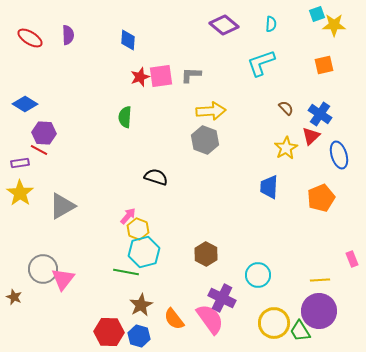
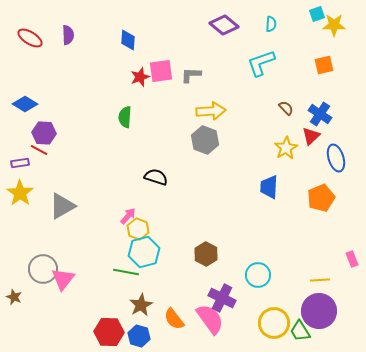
pink square at (161, 76): moved 5 px up
blue ellipse at (339, 155): moved 3 px left, 3 px down
